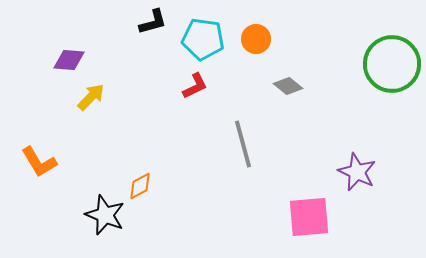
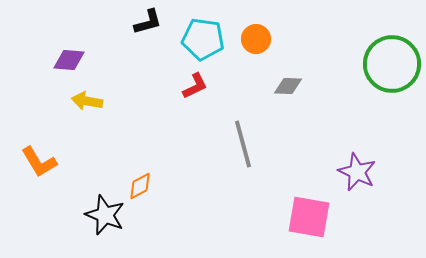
black L-shape: moved 5 px left
gray diamond: rotated 36 degrees counterclockwise
yellow arrow: moved 4 px left, 4 px down; rotated 124 degrees counterclockwise
pink square: rotated 15 degrees clockwise
